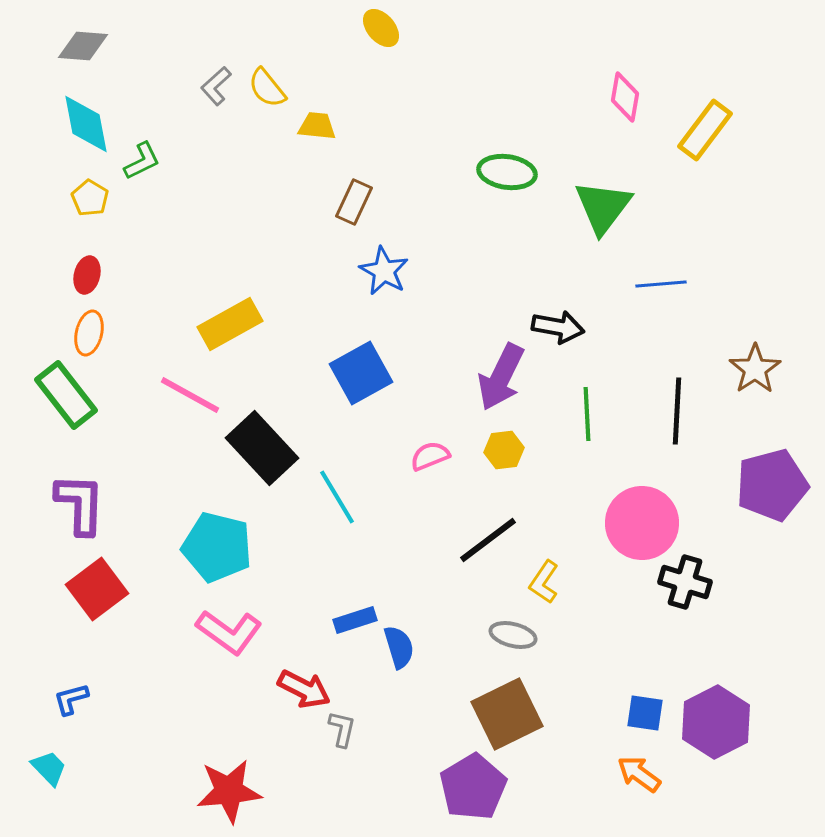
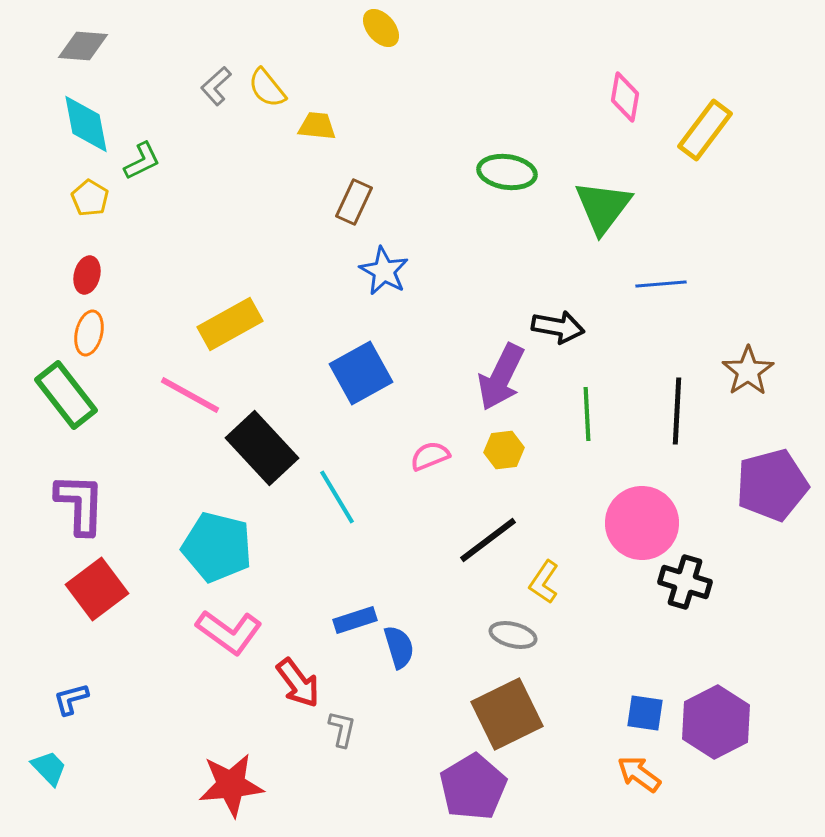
brown star at (755, 369): moved 7 px left, 2 px down
red arrow at (304, 689): moved 6 px left, 6 px up; rotated 26 degrees clockwise
red star at (229, 791): moved 2 px right, 6 px up
